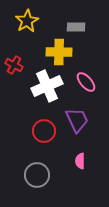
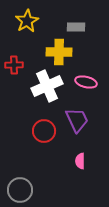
red cross: rotated 30 degrees counterclockwise
pink ellipse: rotated 35 degrees counterclockwise
gray circle: moved 17 px left, 15 px down
